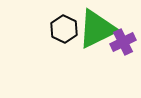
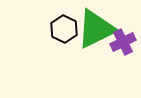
green triangle: moved 1 px left
